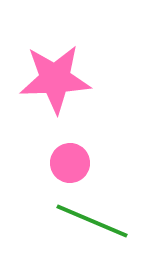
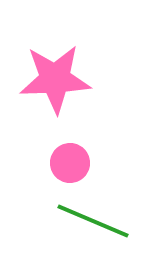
green line: moved 1 px right
